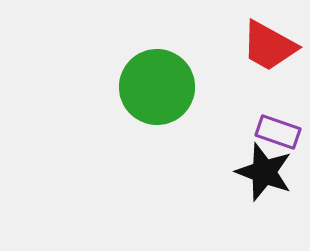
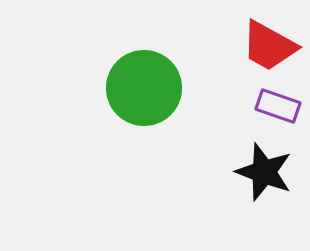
green circle: moved 13 px left, 1 px down
purple rectangle: moved 26 px up
